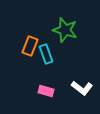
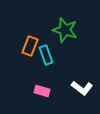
cyan rectangle: moved 1 px down
pink rectangle: moved 4 px left
